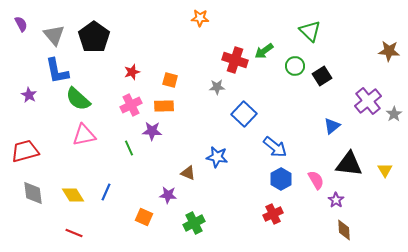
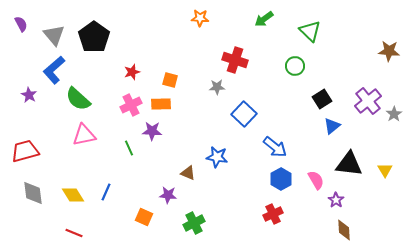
green arrow at (264, 51): moved 32 px up
blue L-shape at (57, 71): moved 3 px left, 1 px up; rotated 60 degrees clockwise
black square at (322, 76): moved 23 px down
orange rectangle at (164, 106): moved 3 px left, 2 px up
